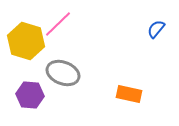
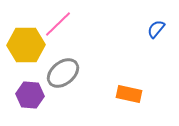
yellow hexagon: moved 4 px down; rotated 18 degrees counterclockwise
gray ellipse: rotated 60 degrees counterclockwise
